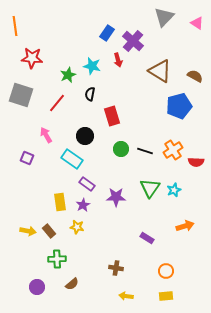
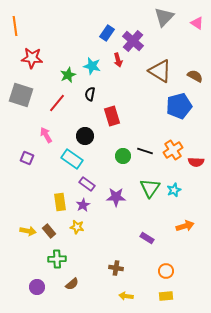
green circle at (121, 149): moved 2 px right, 7 px down
